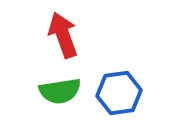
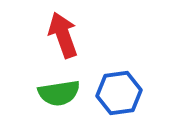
green semicircle: moved 1 px left, 2 px down
